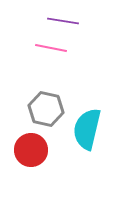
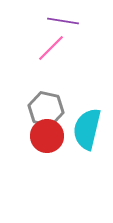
pink line: rotated 56 degrees counterclockwise
red circle: moved 16 px right, 14 px up
